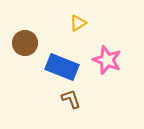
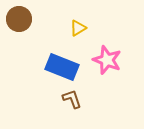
yellow triangle: moved 5 px down
brown circle: moved 6 px left, 24 px up
brown L-shape: moved 1 px right
